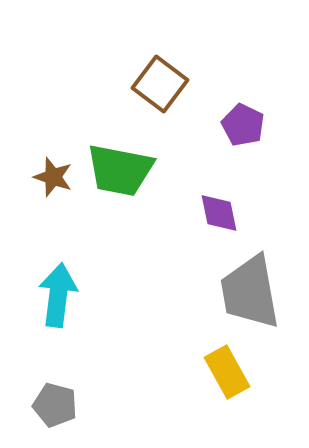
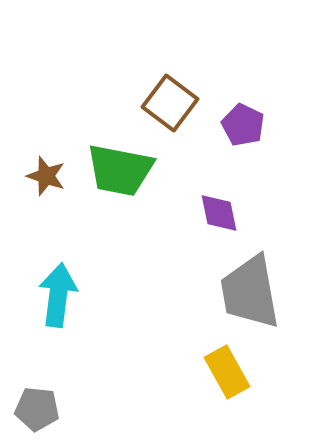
brown square: moved 10 px right, 19 px down
brown star: moved 7 px left, 1 px up
gray pentagon: moved 18 px left, 4 px down; rotated 9 degrees counterclockwise
